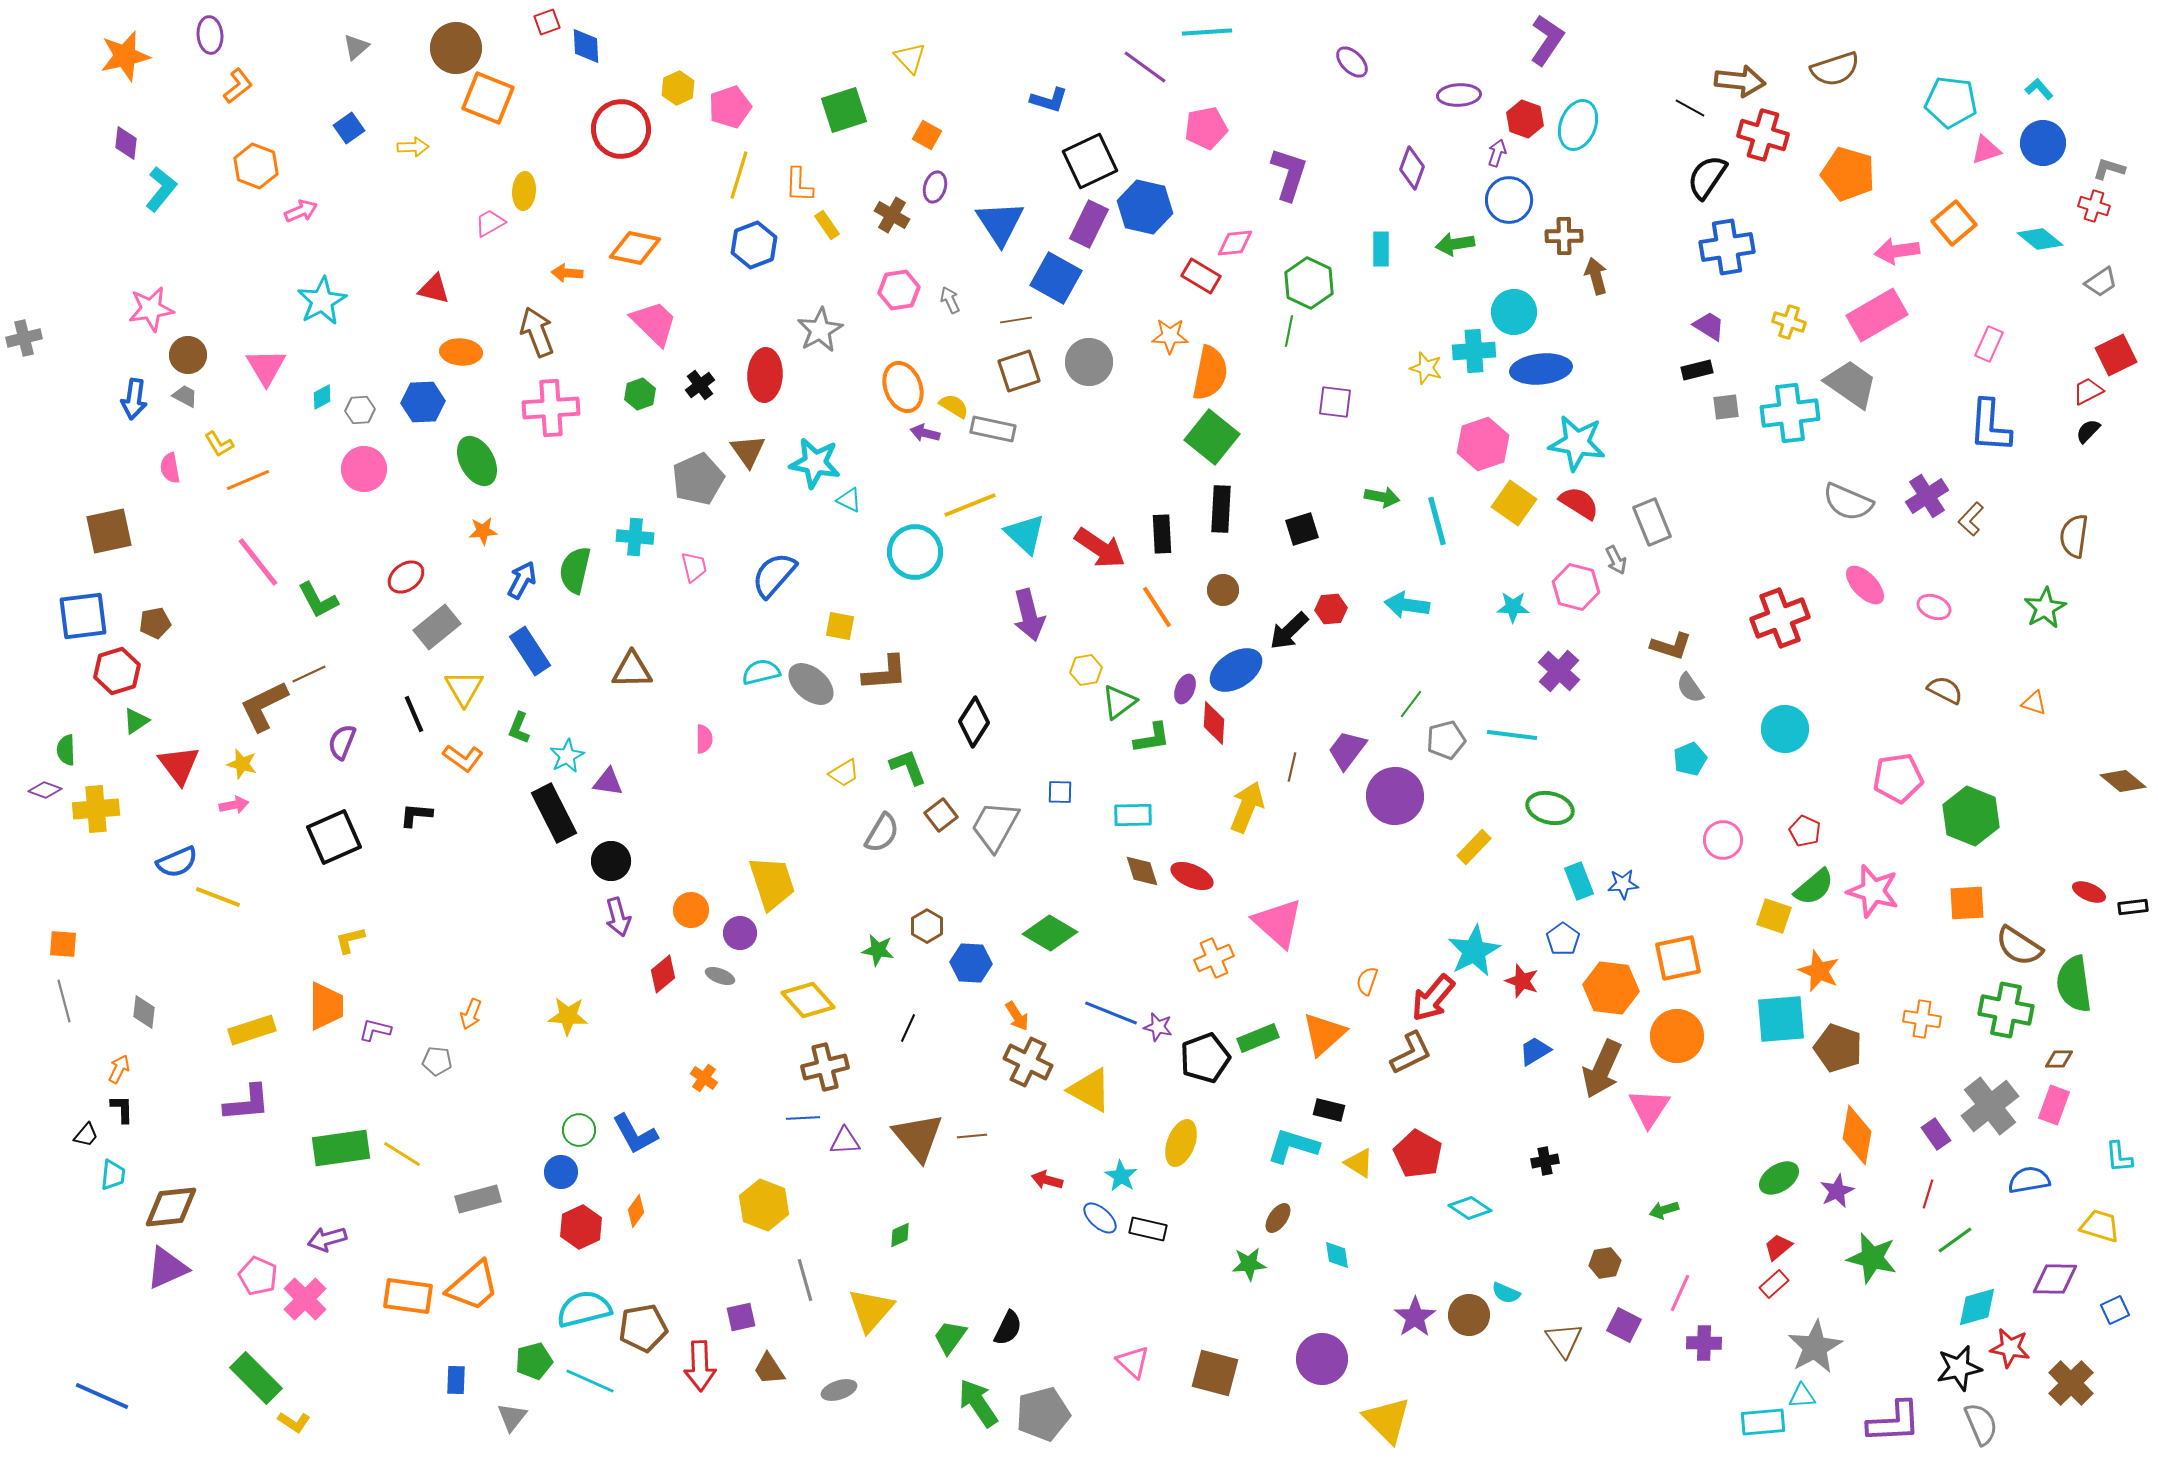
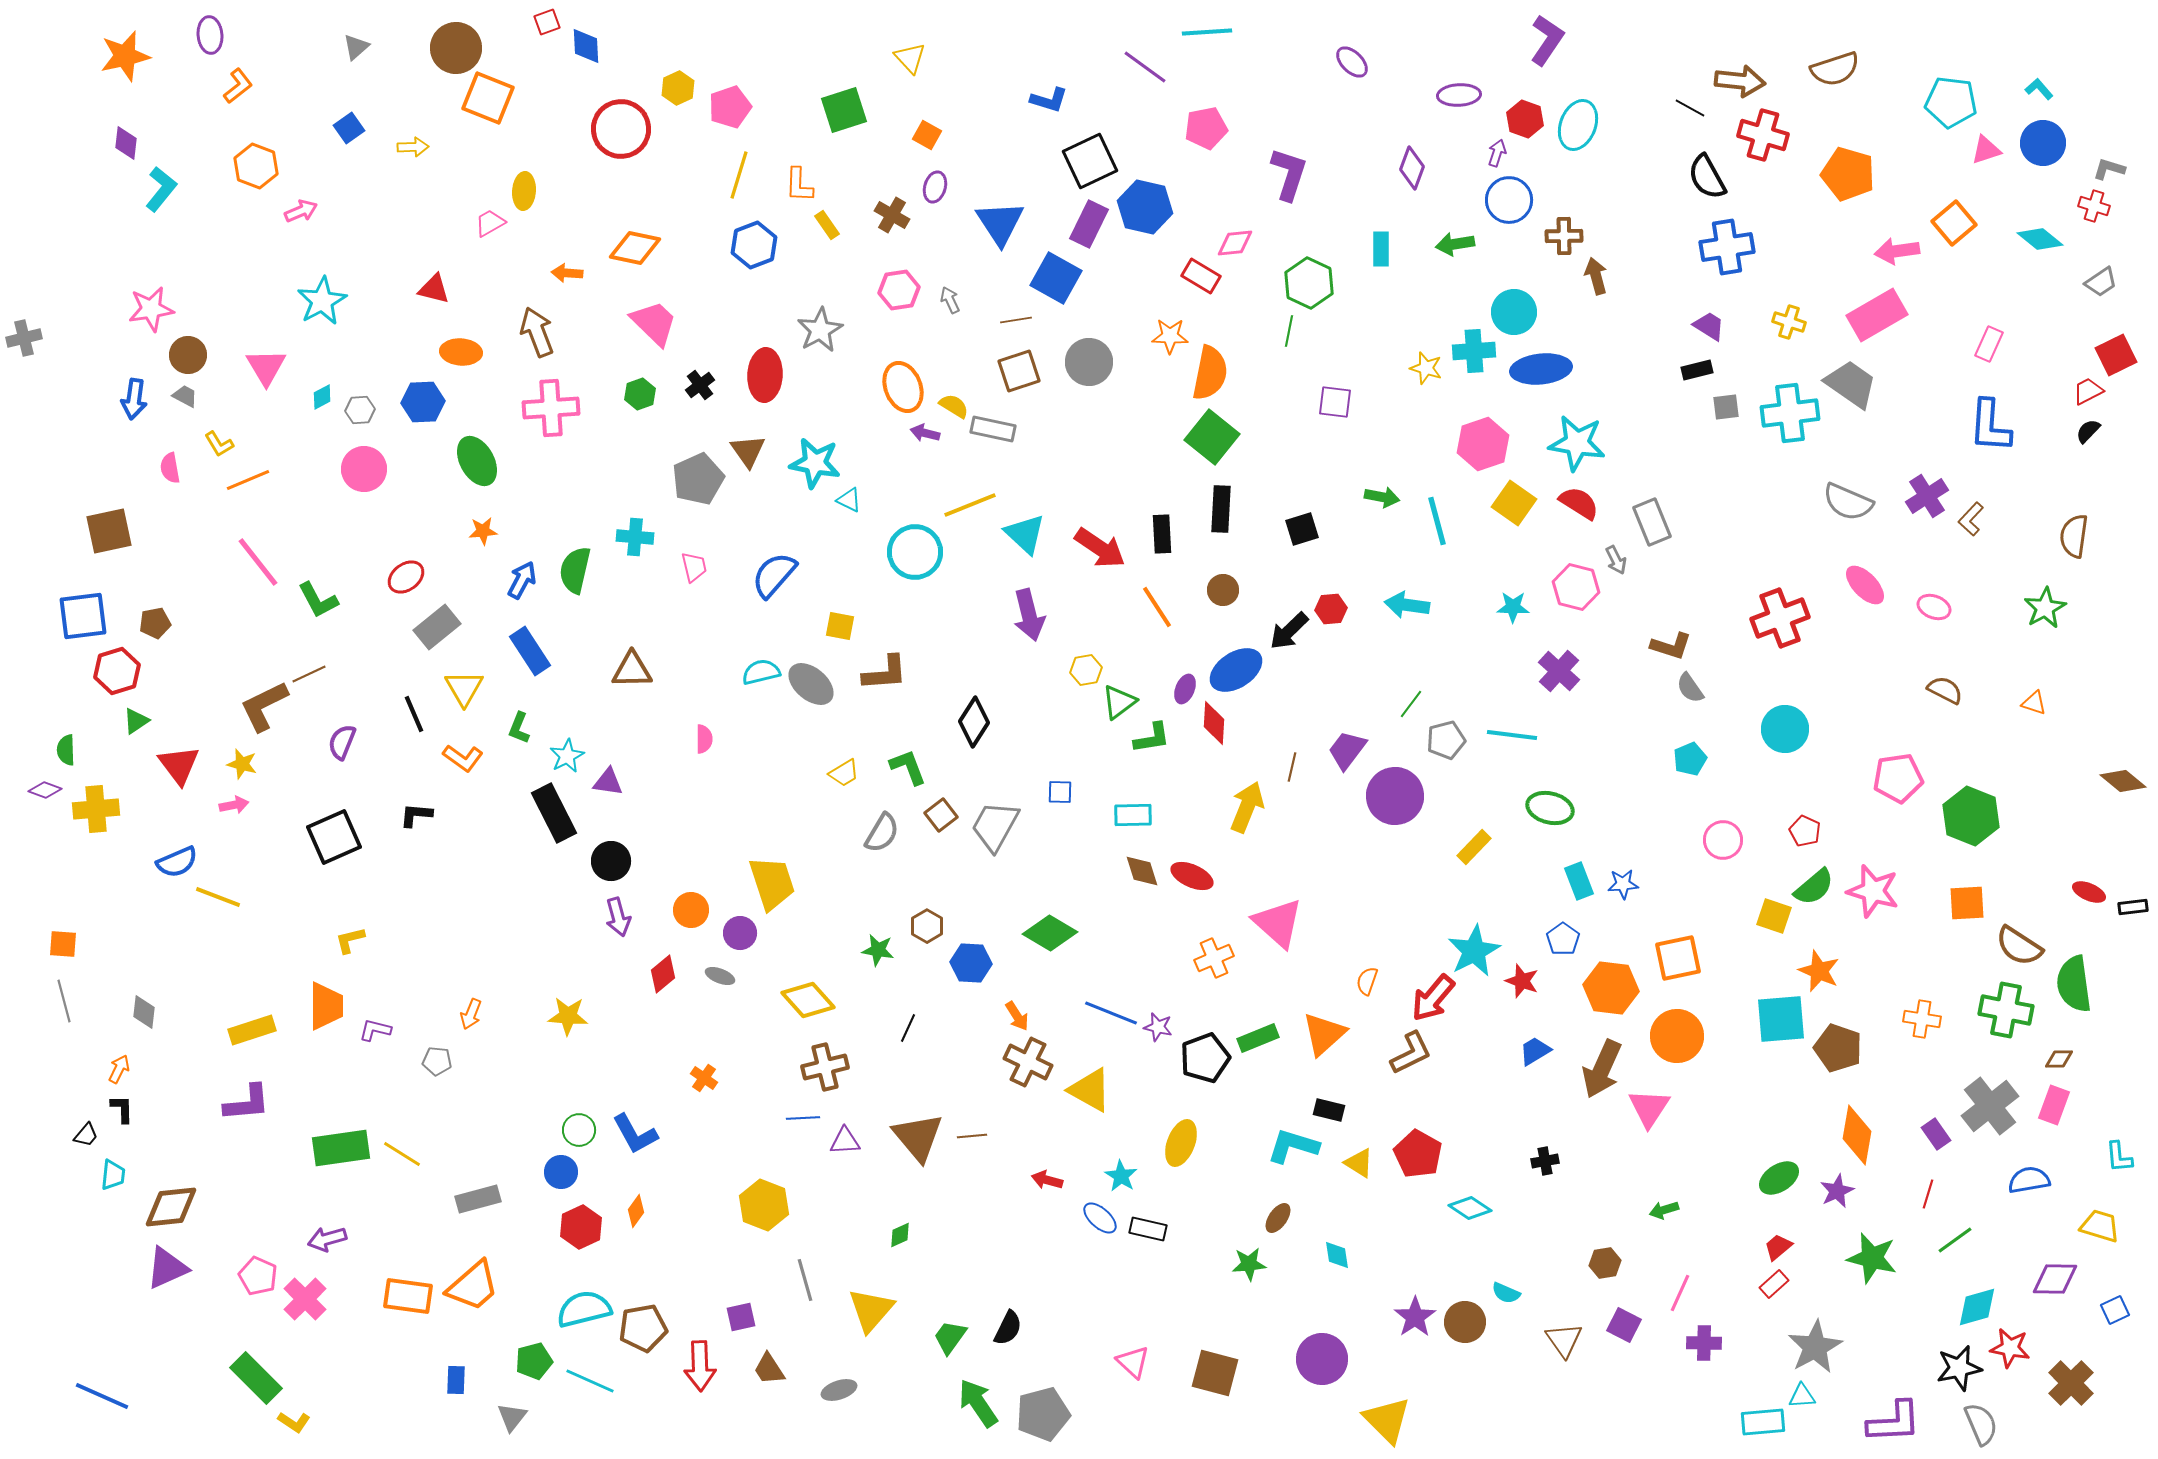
black semicircle at (1707, 177): rotated 63 degrees counterclockwise
brown circle at (1469, 1315): moved 4 px left, 7 px down
